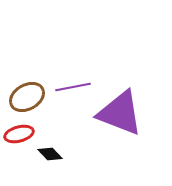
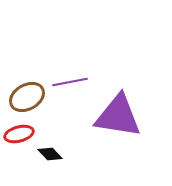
purple line: moved 3 px left, 5 px up
purple triangle: moved 2 px left, 3 px down; rotated 12 degrees counterclockwise
